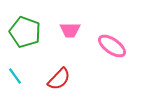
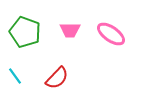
pink ellipse: moved 1 px left, 12 px up
red semicircle: moved 2 px left, 1 px up
